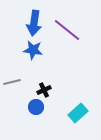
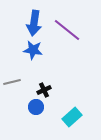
cyan rectangle: moved 6 px left, 4 px down
